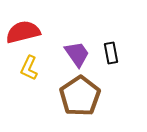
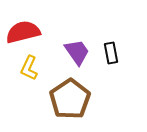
purple trapezoid: moved 2 px up
brown pentagon: moved 10 px left, 3 px down
